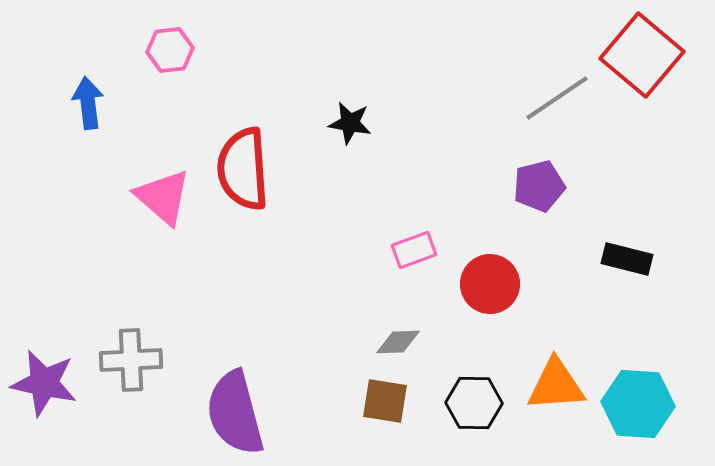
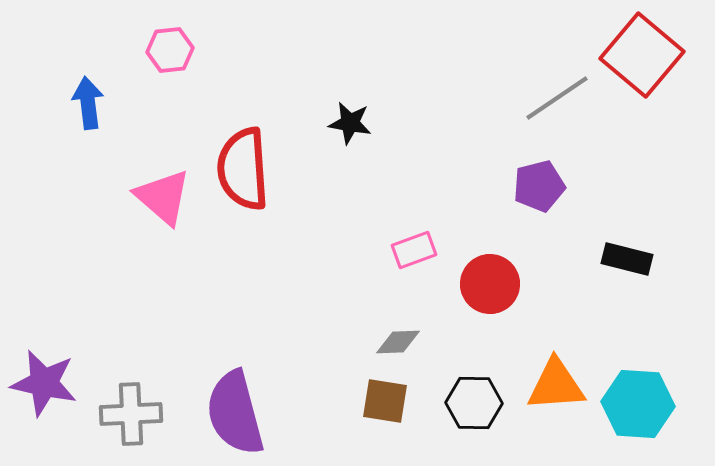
gray cross: moved 54 px down
